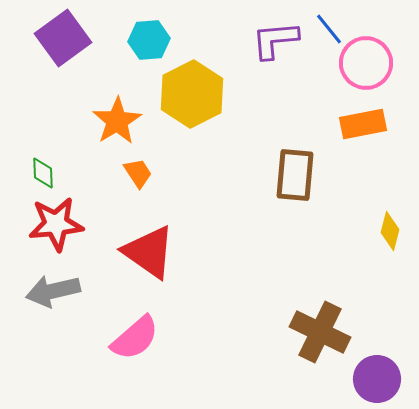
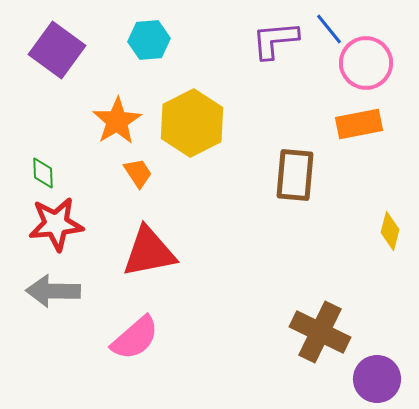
purple square: moved 6 px left, 12 px down; rotated 18 degrees counterclockwise
yellow hexagon: moved 29 px down
orange rectangle: moved 4 px left
red triangle: rotated 46 degrees counterclockwise
gray arrow: rotated 14 degrees clockwise
